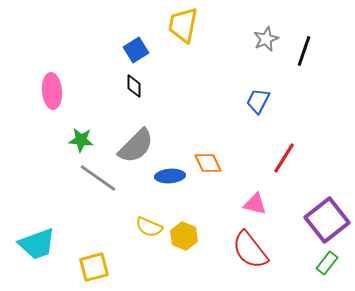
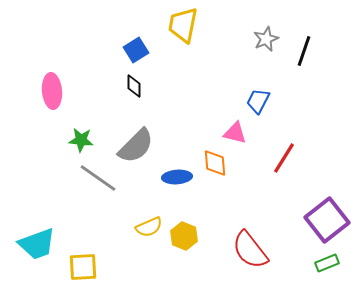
orange diamond: moved 7 px right; rotated 20 degrees clockwise
blue ellipse: moved 7 px right, 1 px down
pink triangle: moved 20 px left, 71 px up
yellow semicircle: rotated 48 degrees counterclockwise
green rectangle: rotated 30 degrees clockwise
yellow square: moved 11 px left; rotated 12 degrees clockwise
